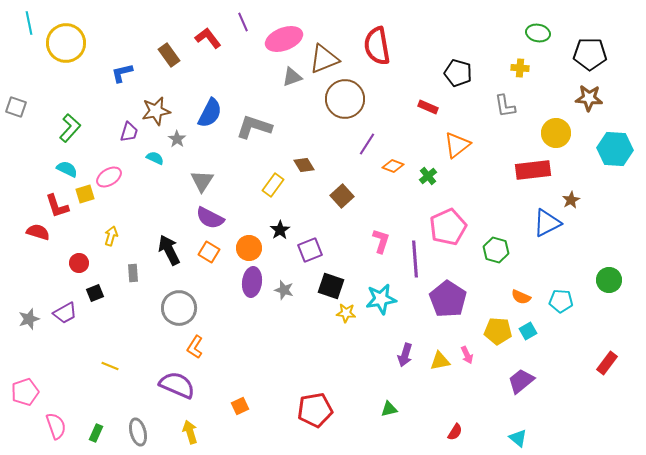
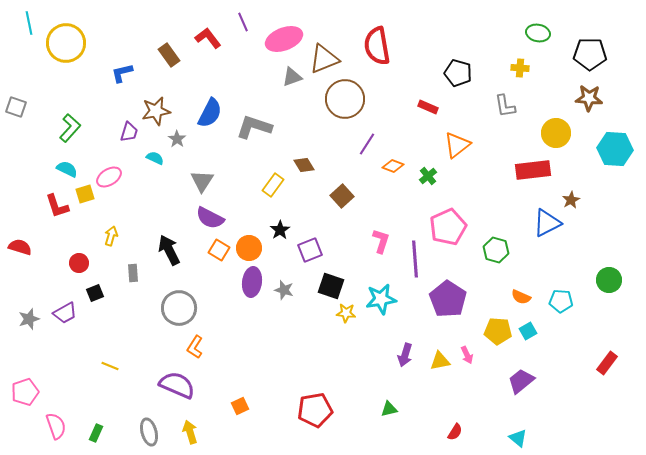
red semicircle at (38, 232): moved 18 px left, 15 px down
orange square at (209, 252): moved 10 px right, 2 px up
gray ellipse at (138, 432): moved 11 px right
